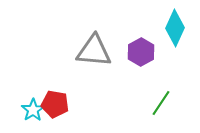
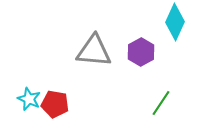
cyan diamond: moved 6 px up
cyan star: moved 4 px left, 11 px up; rotated 15 degrees counterclockwise
